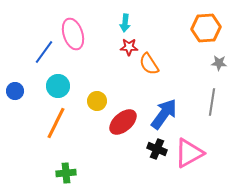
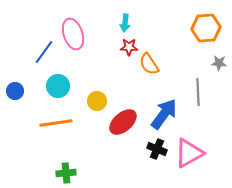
gray line: moved 14 px left, 10 px up; rotated 12 degrees counterclockwise
orange line: rotated 56 degrees clockwise
